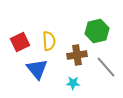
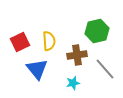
gray line: moved 1 px left, 2 px down
cyan star: rotated 16 degrees counterclockwise
